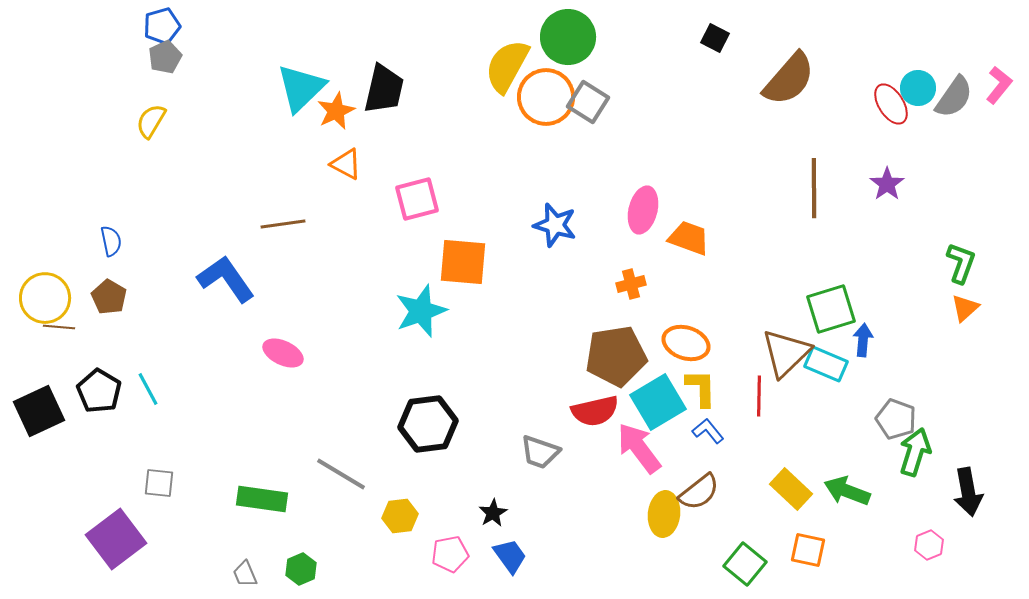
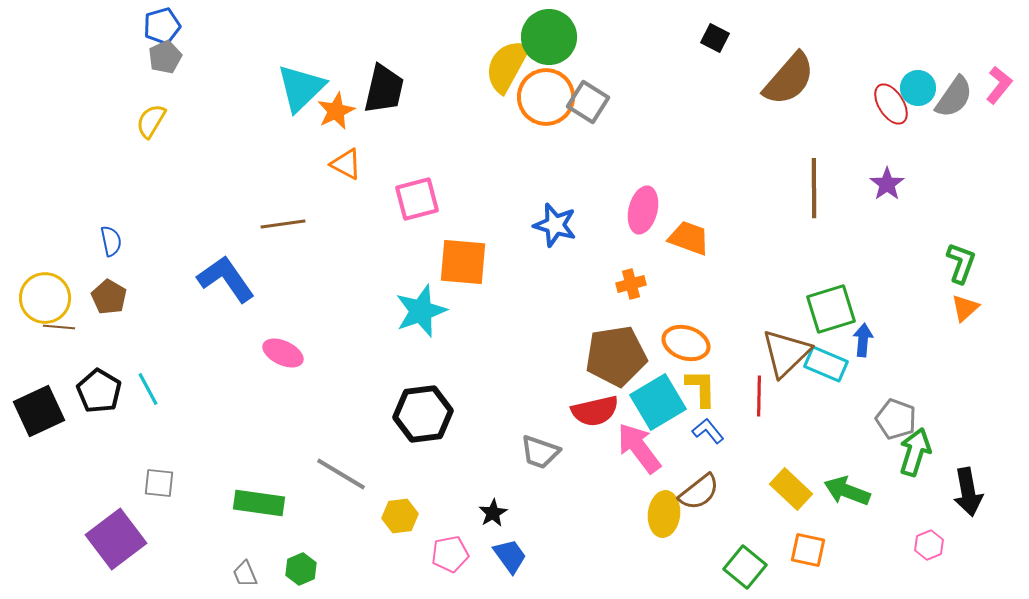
green circle at (568, 37): moved 19 px left
black hexagon at (428, 424): moved 5 px left, 10 px up
green rectangle at (262, 499): moved 3 px left, 4 px down
green square at (745, 564): moved 3 px down
